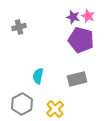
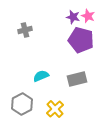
gray cross: moved 6 px right, 3 px down
cyan semicircle: moved 3 px right; rotated 56 degrees clockwise
